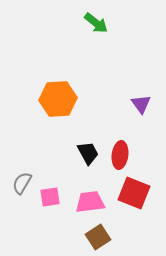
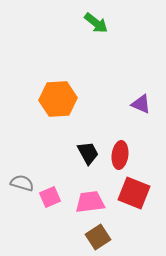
purple triangle: rotated 30 degrees counterclockwise
gray semicircle: rotated 75 degrees clockwise
pink square: rotated 15 degrees counterclockwise
